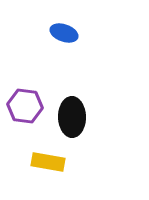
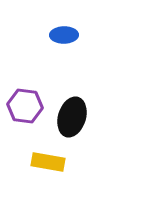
blue ellipse: moved 2 px down; rotated 20 degrees counterclockwise
black ellipse: rotated 18 degrees clockwise
